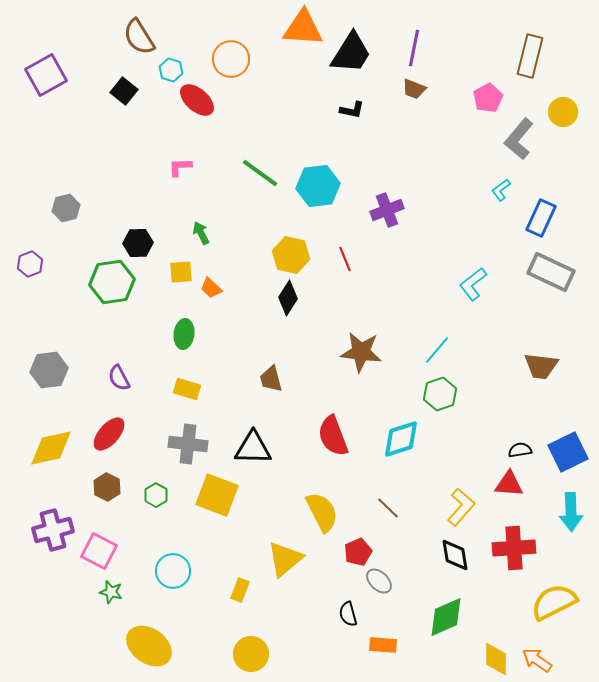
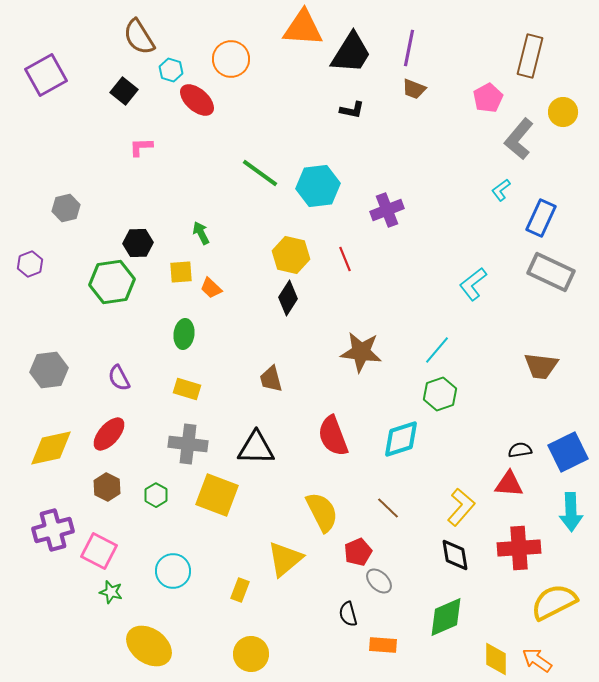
purple line at (414, 48): moved 5 px left
pink L-shape at (180, 167): moved 39 px left, 20 px up
black triangle at (253, 448): moved 3 px right
red cross at (514, 548): moved 5 px right
